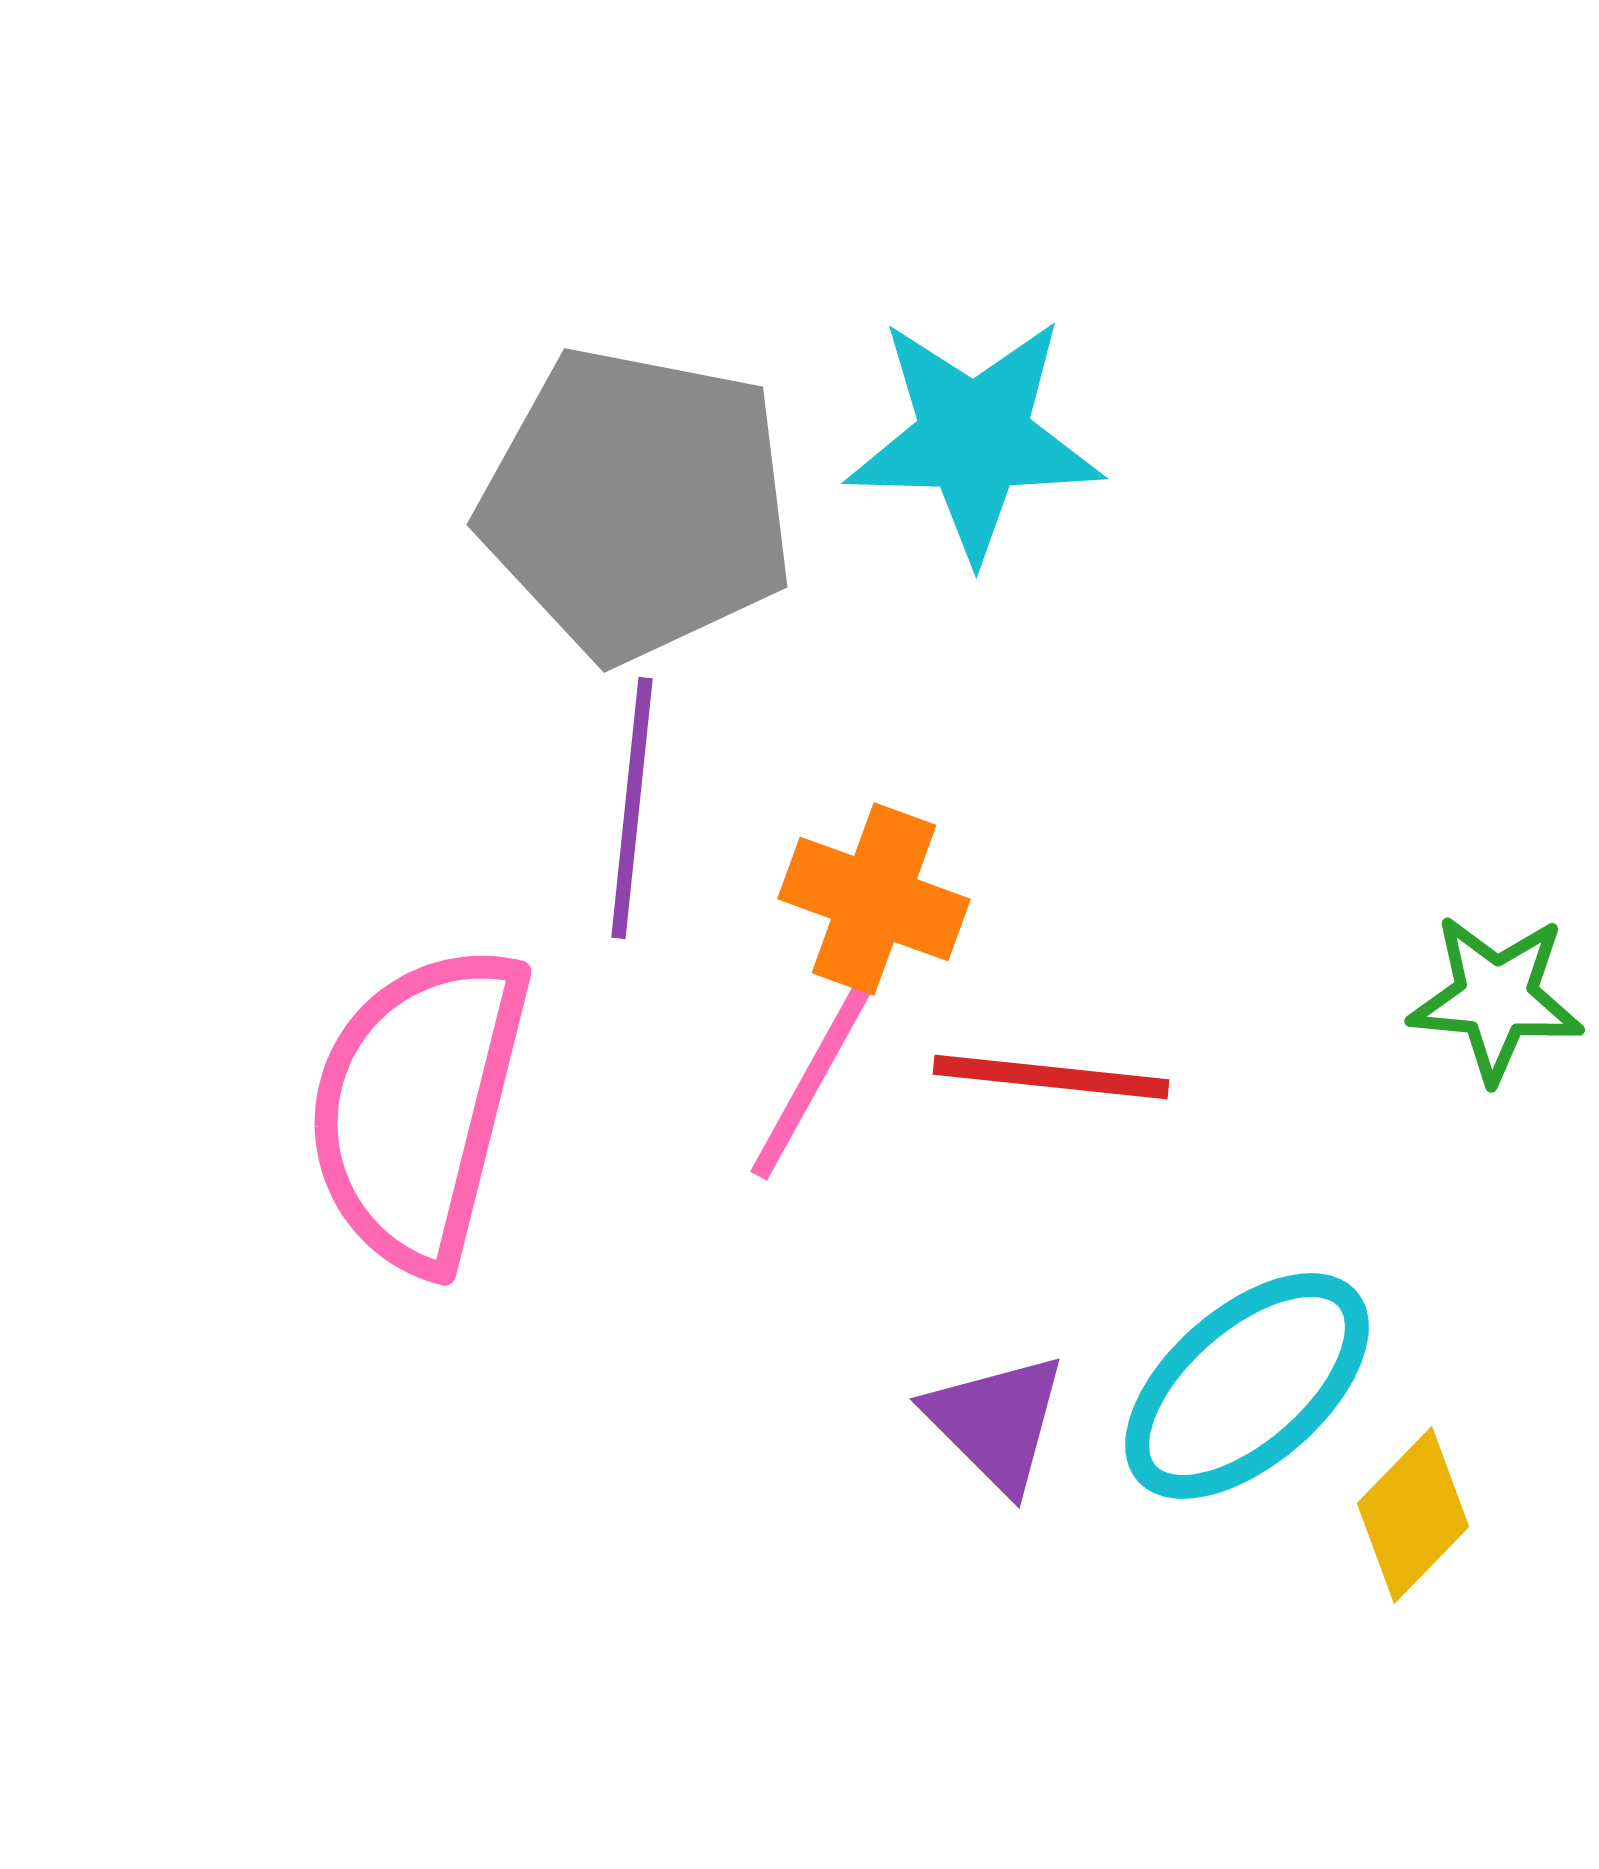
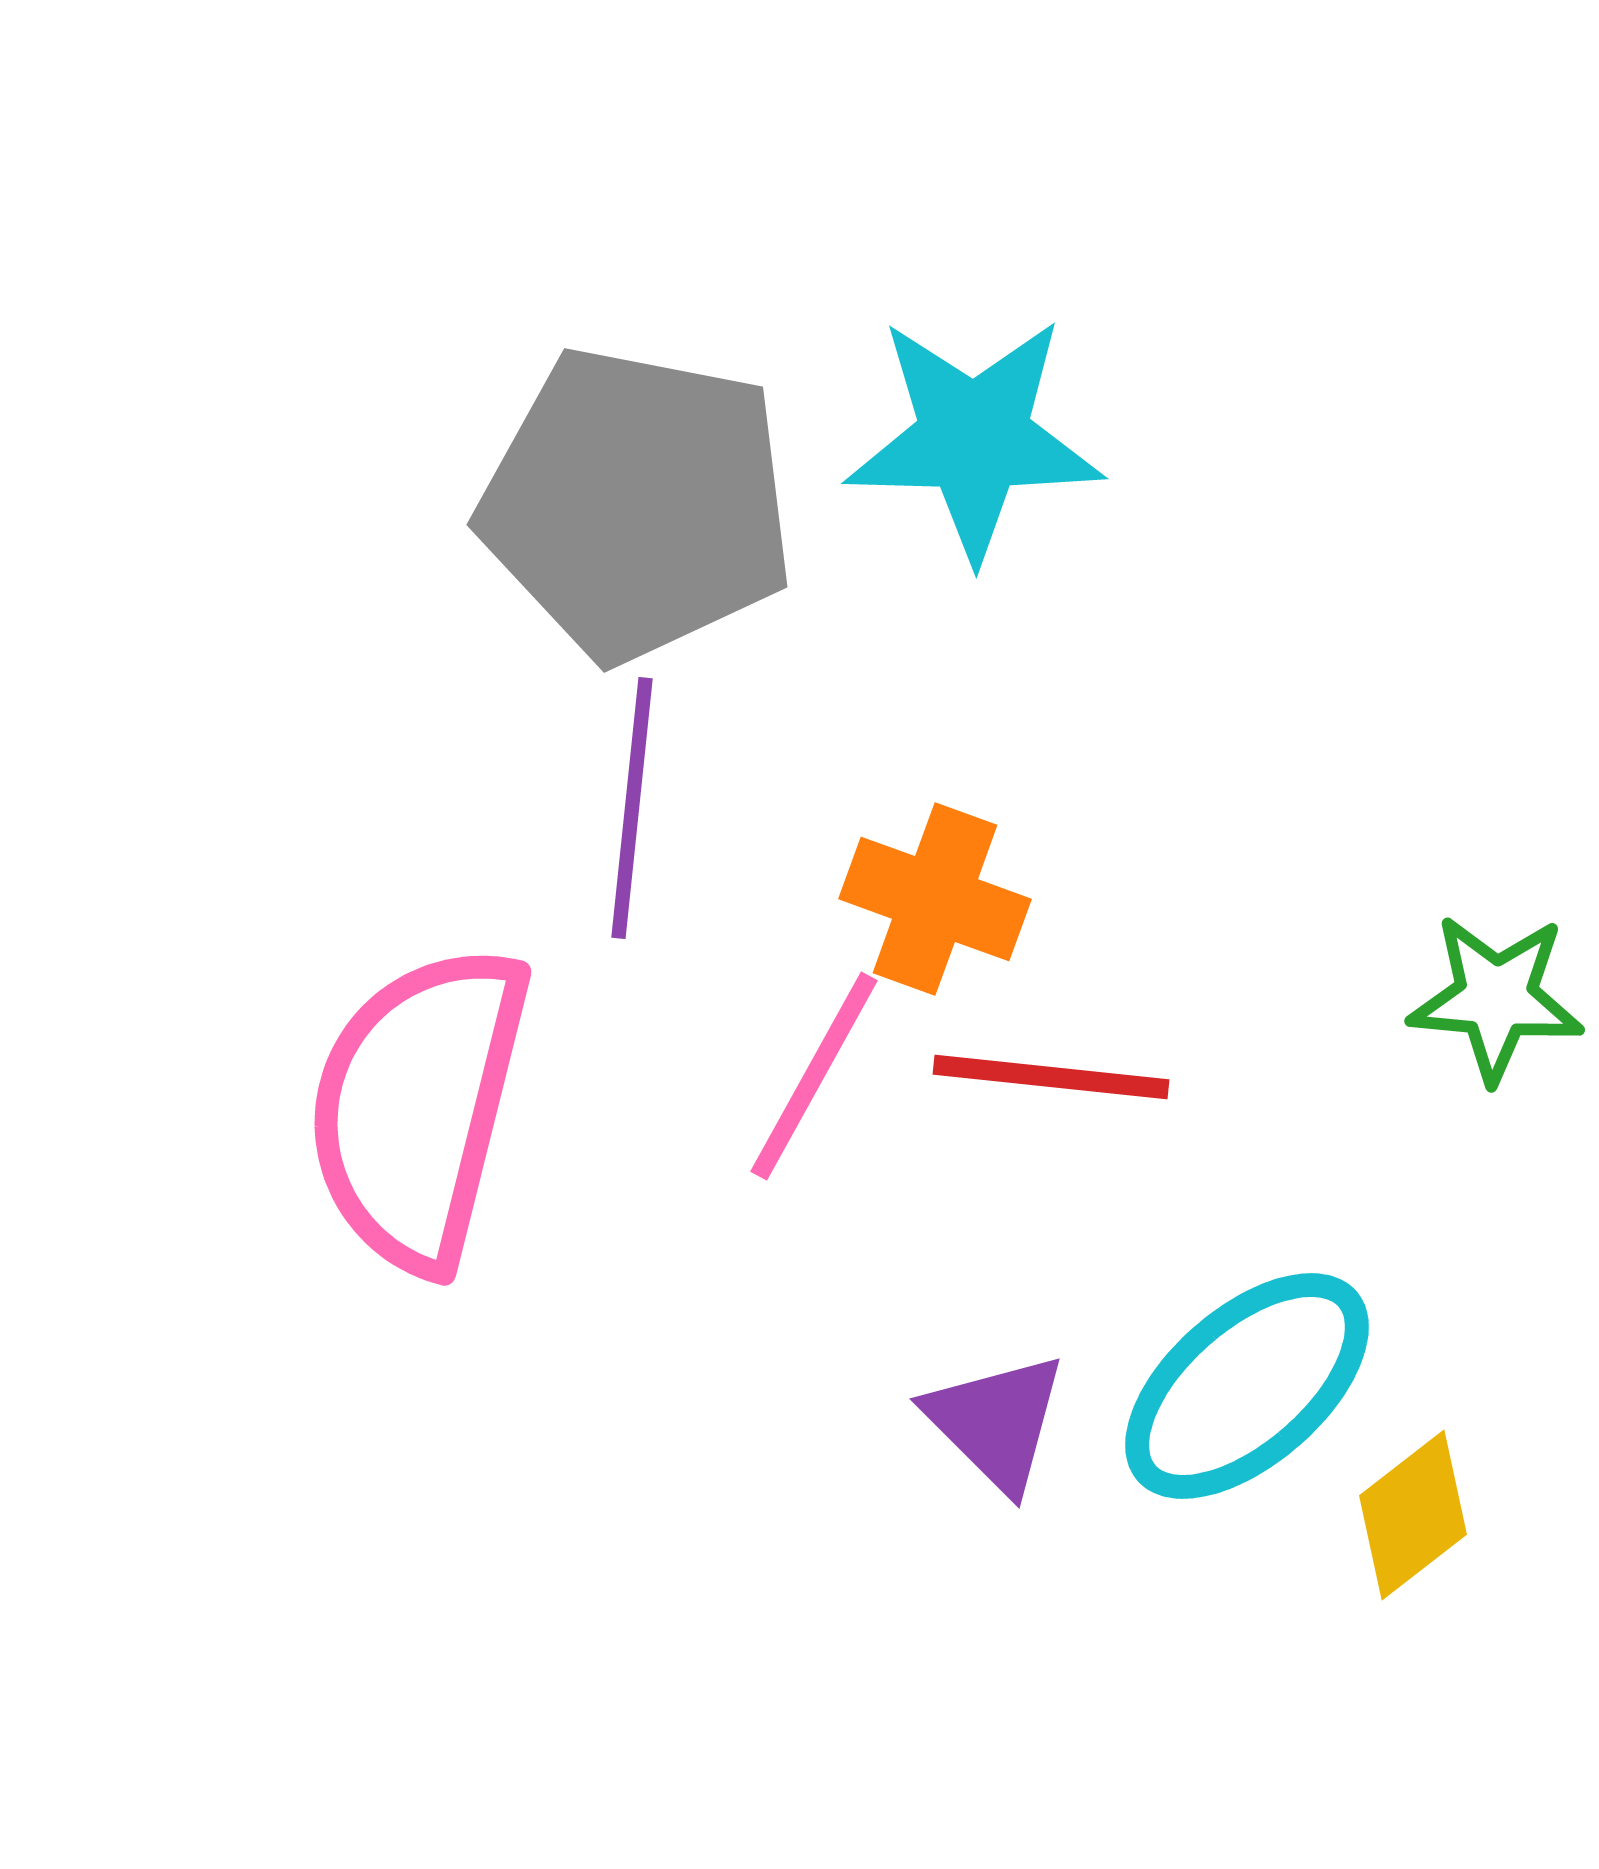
orange cross: moved 61 px right
yellow diamond: rotated 8 degrees clockwise
